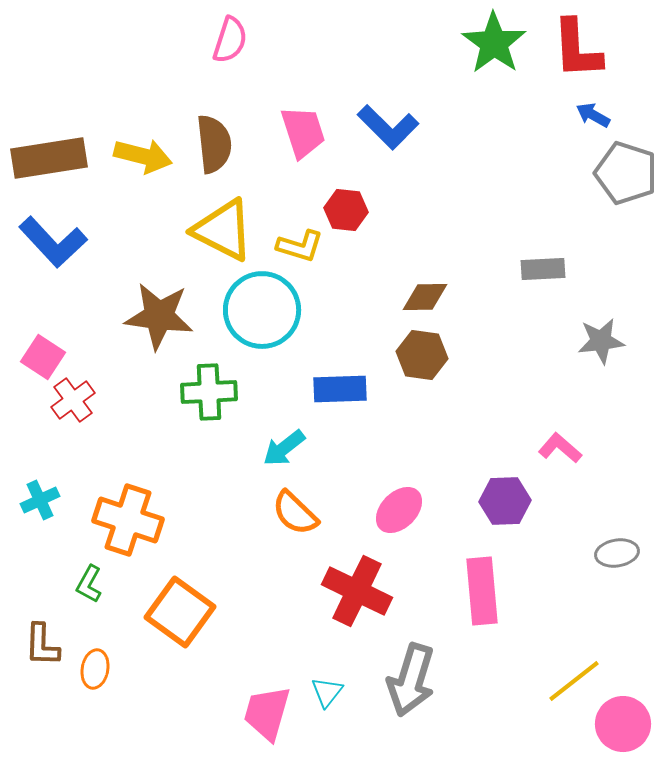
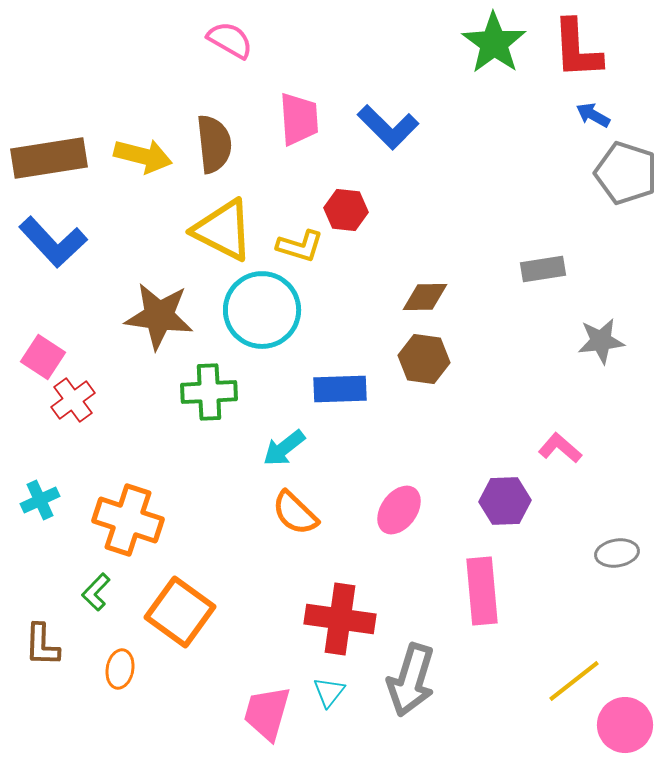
pink semicircle at (230, 40): rotated 78 degrees counterclockwise
pink trapezoid at (303, 132): moved 4 px left, 13 px up; rotated 14 degrees clockwise
gray rectangle at (543, 269): rotated 6 degrees counterclockwise
brown hexagon at (422, 355): moved 2 px right, 4 px down
pink ellipse at (399, 510): rotated 9 degrees counterclockwise
green L-shape at (89, 584): moved 7 px right, 8 px down; rotated 15 degrees clockwise
red cross at (357, 591): moved 17 px left, 28 px down; rotated 18 degrees counterclockwise
orange ellipse at (95, 669): moved 25 px right
cyan triangle at (327, 692): moved 2 px right
pink circle at (623, 724): moved 2 px right, 1 px down
